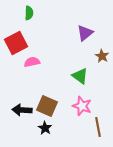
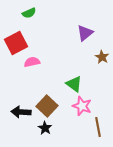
green semicircle: rotated 64 degrees clockwise
brown star: moved 1 px down
green triangle: moved 6 px left, 8 px down
brown square: rotated 20 degrees clockwise
black arrow: moved 1 px left, 2 px down
